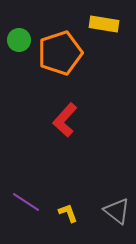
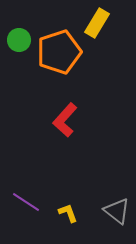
yellow rectangle: moved 7 px left, 1 px up; rotated 68 degrees counterclockwise
orange pentagon: moved 1 px left, 1 px up
